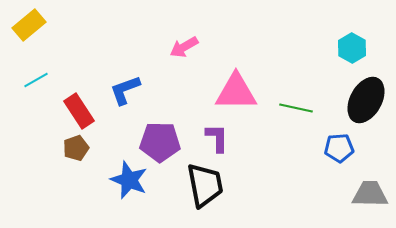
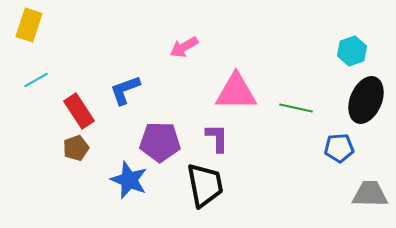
yellow rectangle: rotated 32 degrees counterclockwise
cyan hexagon: moved 3 px down; rotated 12 degrees clockwise
black ellipse: rotated 6 degrees counterclockwise
